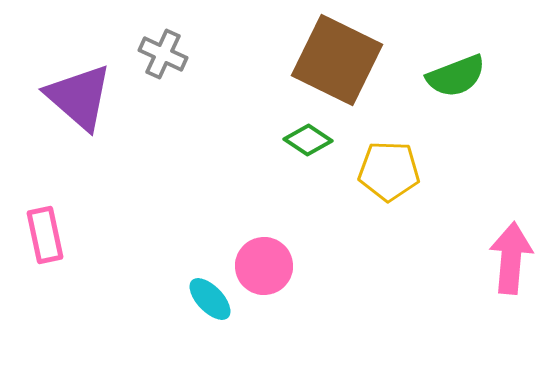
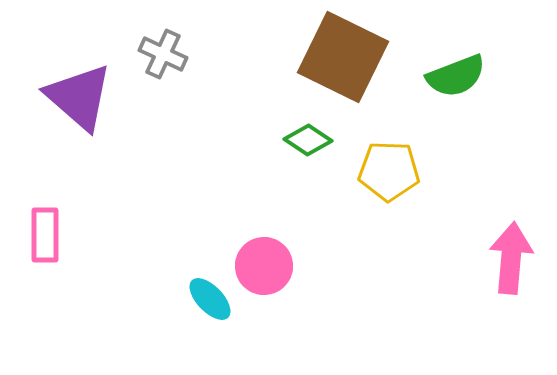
brown square: moved 6 px right, 3 px up
pink rectangle: rotated 12 degrees clockwise
